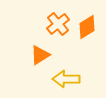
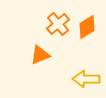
orange triangle: rotated 10 degrees clockwise
yellow arrow: moved 20 px right
